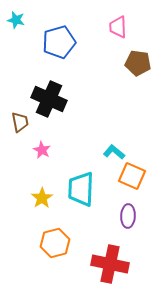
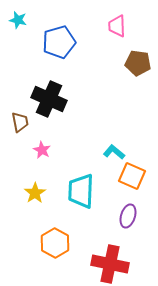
cyan star: moved 2 px right
pink trapezoid: moved 1 px left, 1 px up
cyan trapezoid: moved 2 px down
yellow star: moved 7 px left, 5 px up
purple ellipse: rotated 15 degrees clockwise
orange hexagon: rotated 16 degrees counterclockwise
